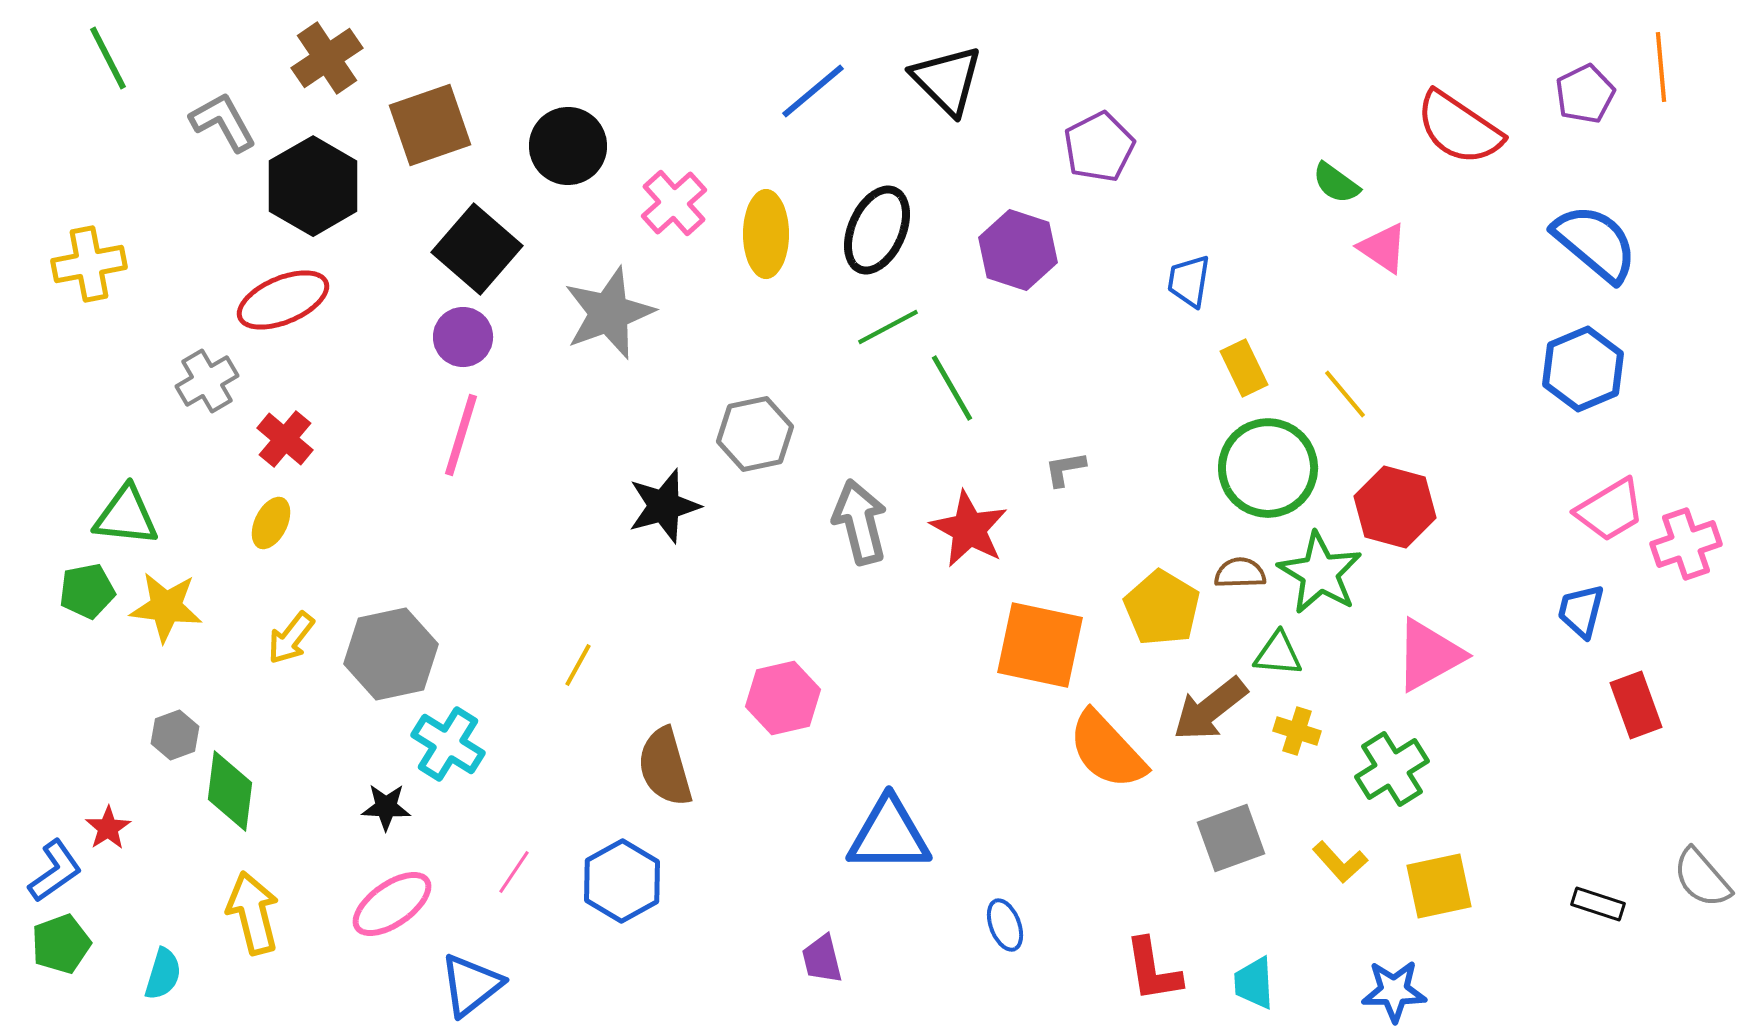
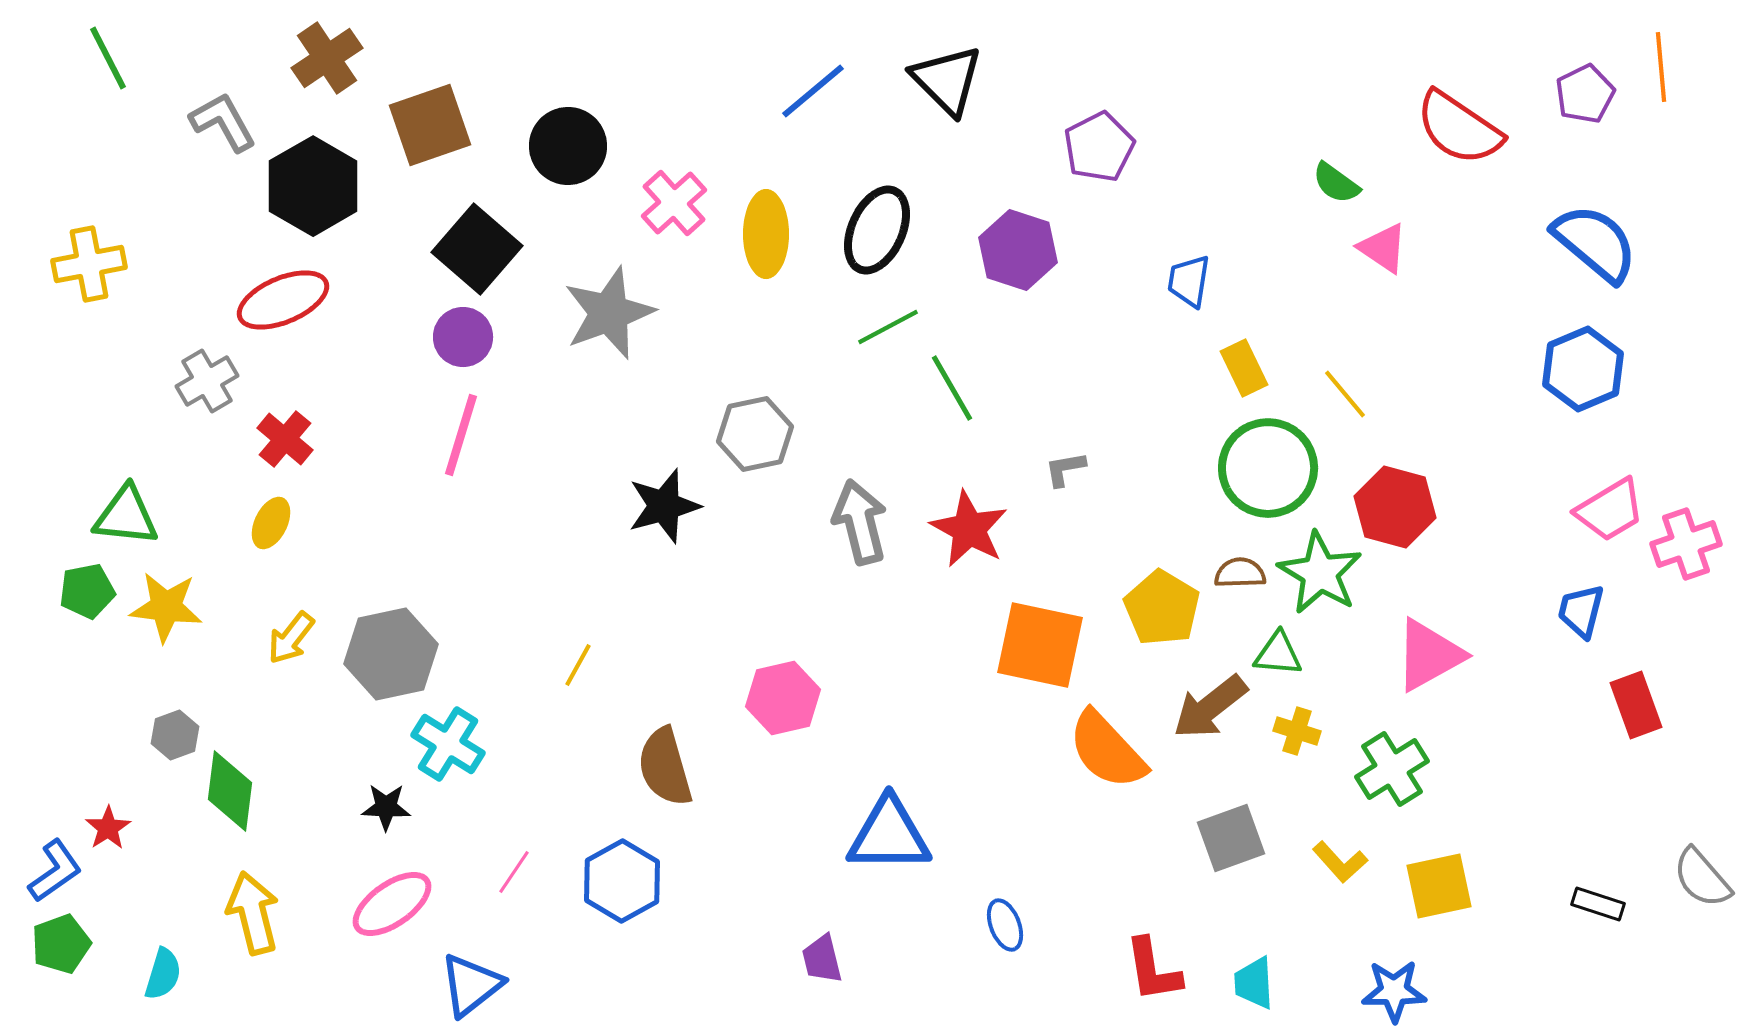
brown arrow at (1210, 709): moved 2 px up
